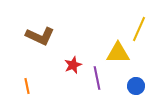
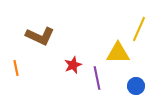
orange line: moved 11 px left, 18 px up
